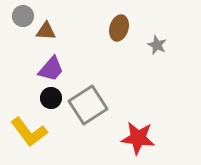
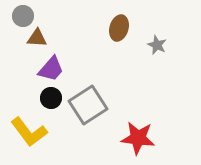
brown triangle: moved 9 px left, 7 px down
